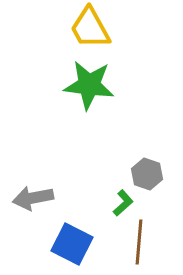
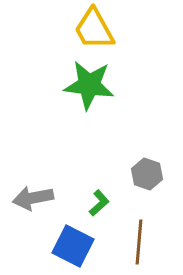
yellow trapezoid: moved 4 px right, 1 px down
green L-shape: moved 24 px left
blue square: moved 1 px right, 2 px down
